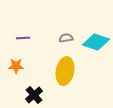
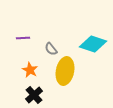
gray semicircle: moved 15 px left, 11 px down; rotated 120 degrees counterclockwise
cyan diamond: moved 3 px left, 2 px down
orange star: moved 14 px right, 4 px down; rotated 28 degrees clockwise
